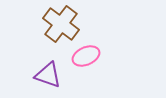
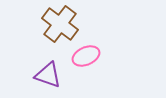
brown cross: moved 1 px left
